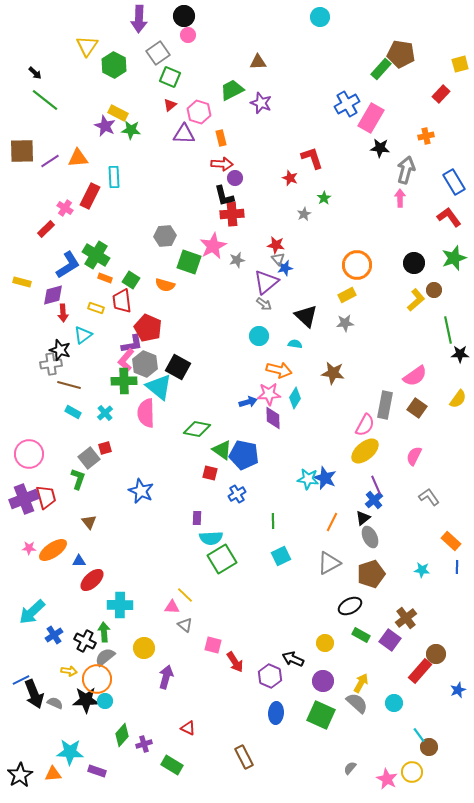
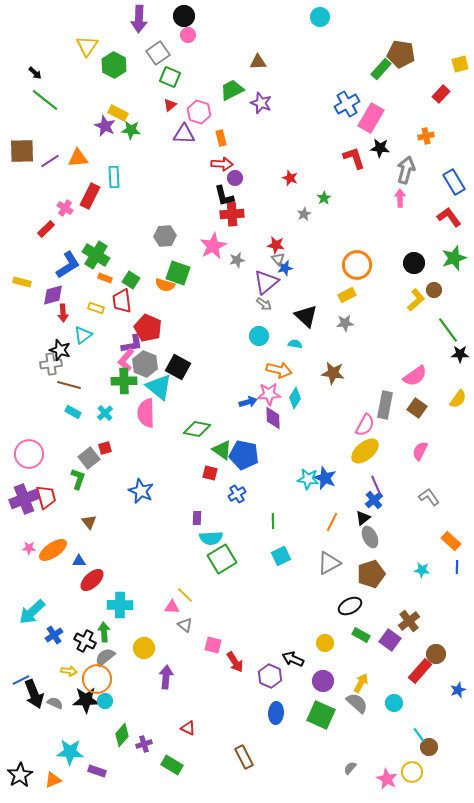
red L-shape at (312, 158): moved 42 px right
green square at (189, 262): moved 11 px left, 11 px down
green line at (448, 330): rotated 24 degrees counterclockwise
pink semicircle at (414, 456): moved 6 px right, 5 px up
brown cross at (406, 618): moved 3 px right, 3 px down
purple arrow at (166, 677): rotated 10 degrees counterclockwise
orange triangle at (53, 774): moved 6 px down; rotated 18 degrees counterclockwise
